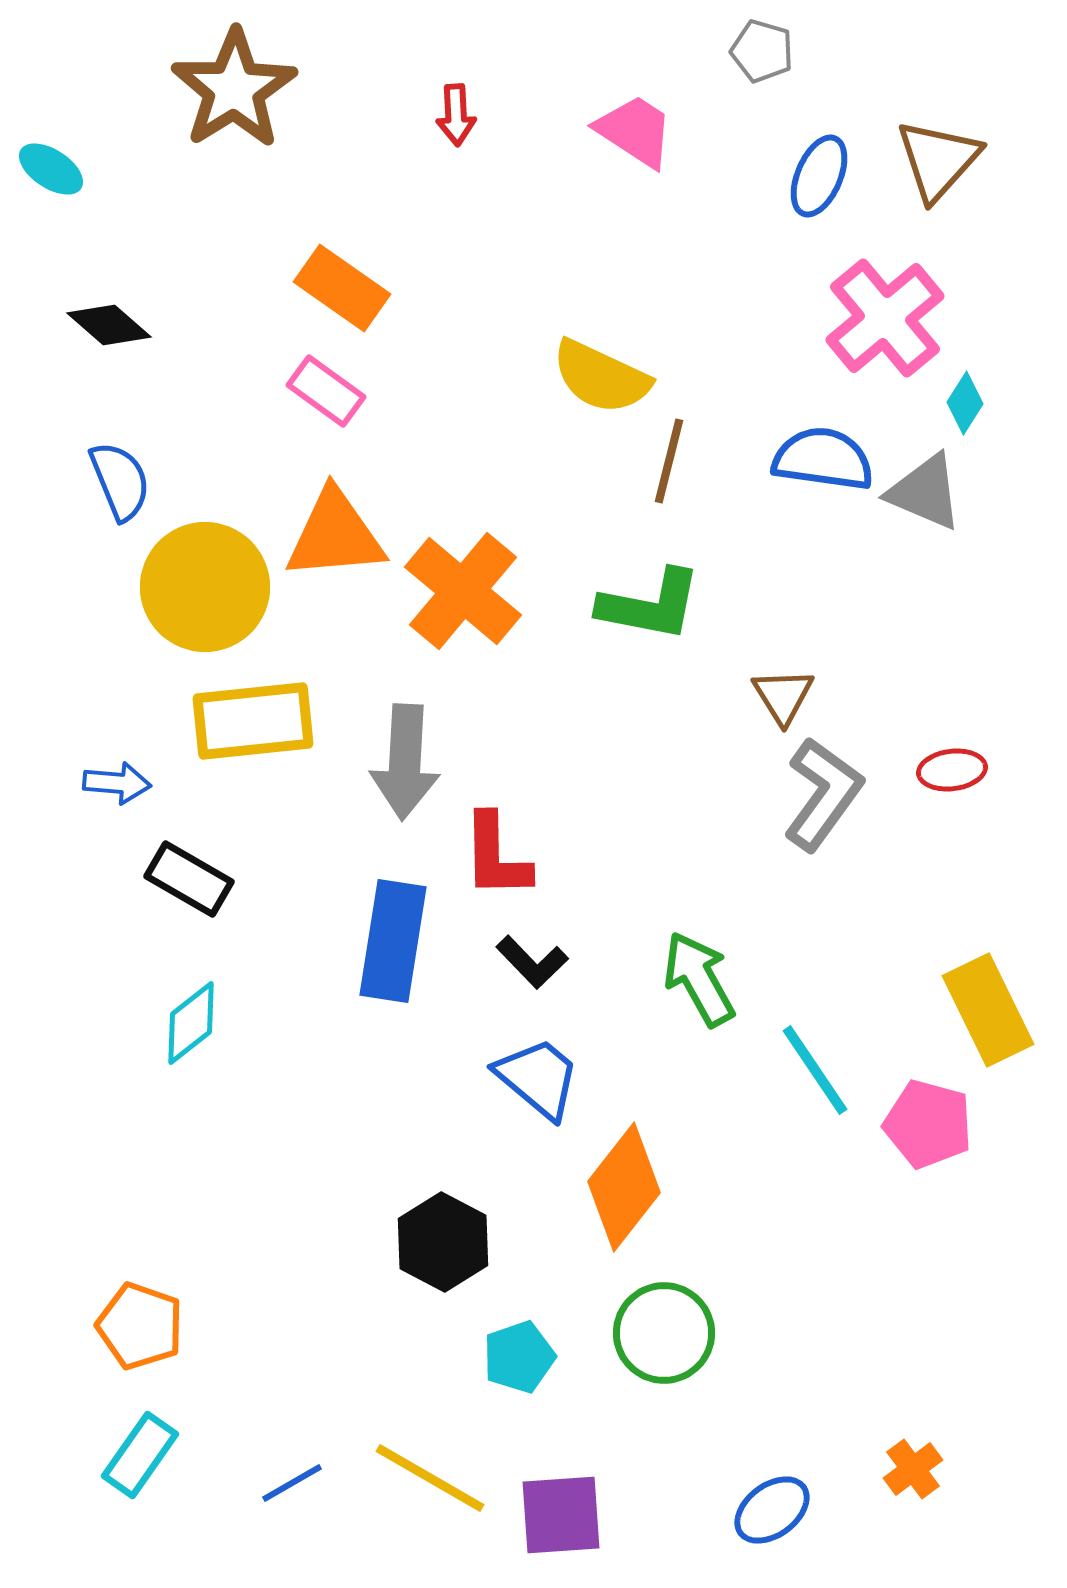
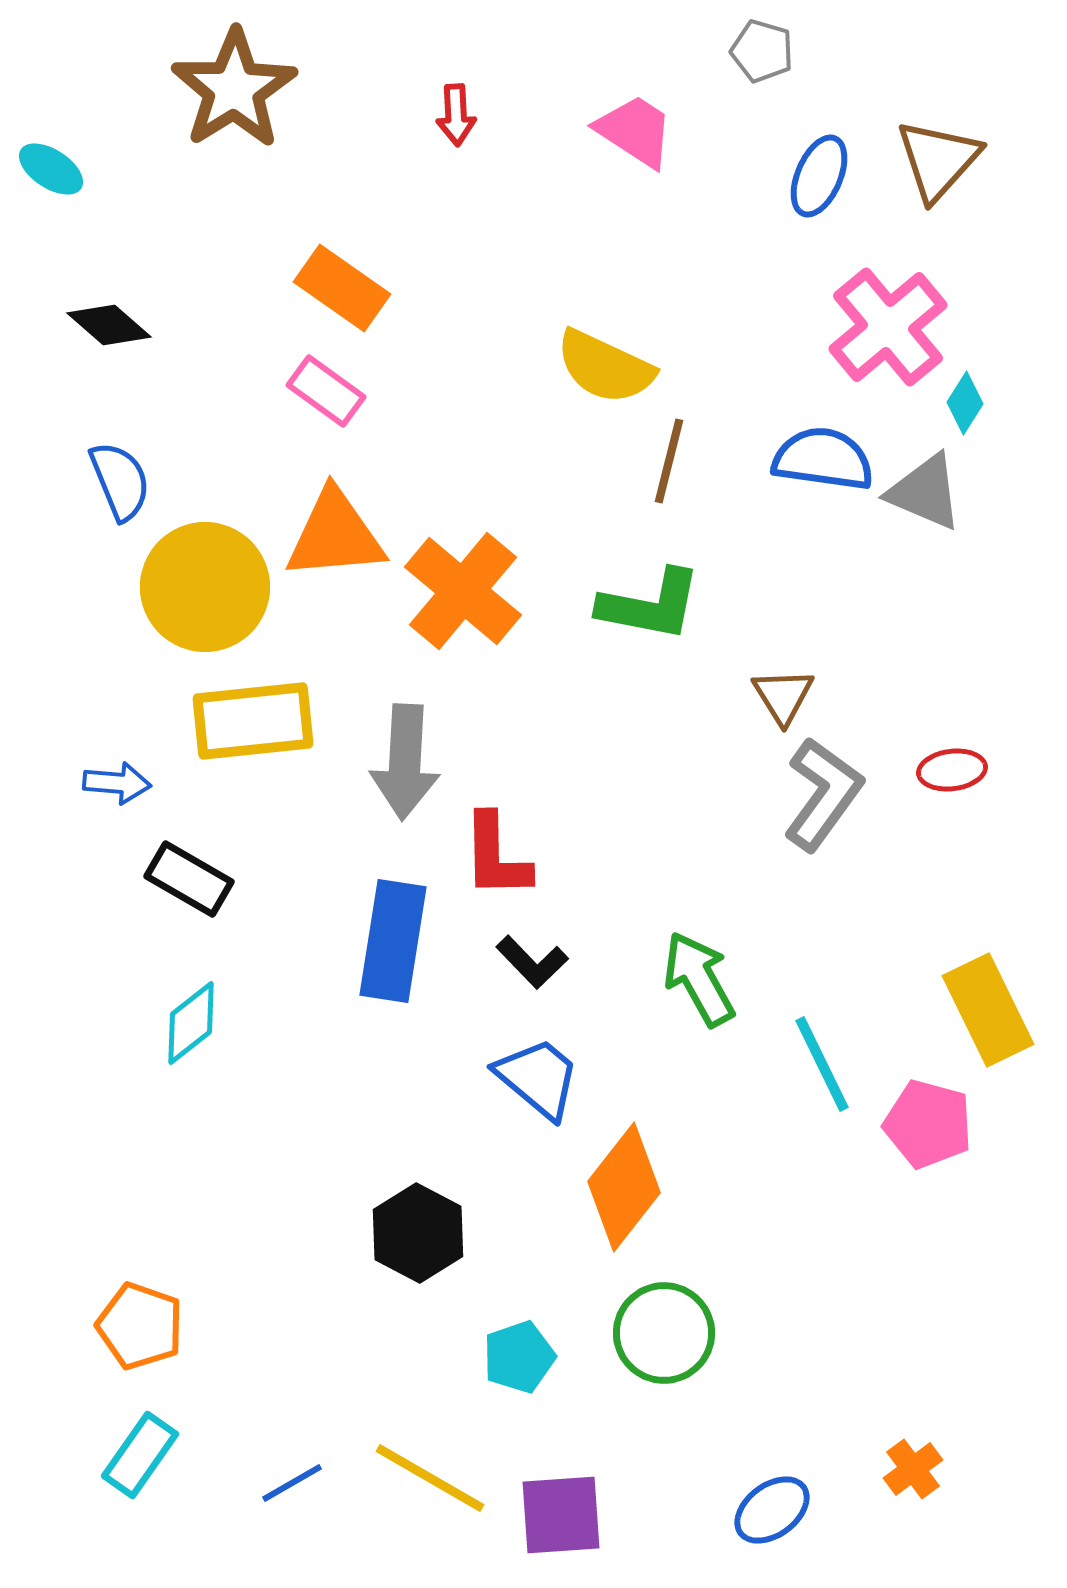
pink cross at (885, 318): moved 3 px right, 9 px down
yellow semicircle at (601, 377): moved 4 px right, 10 px up
cyan line at (815, 1070): moved 7 px right, 6 px up; rotated 8 degrees clockwise
black hexagon at (443, 1242): moved 25 px left, 9 px up
